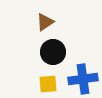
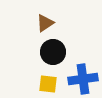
brown triangle: moved 1 px down
yellow square: rotated 12 degrees clockwise
